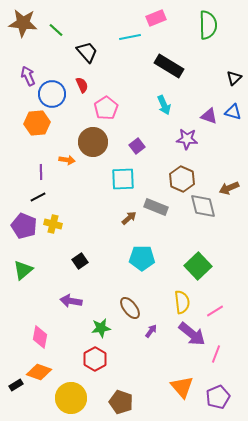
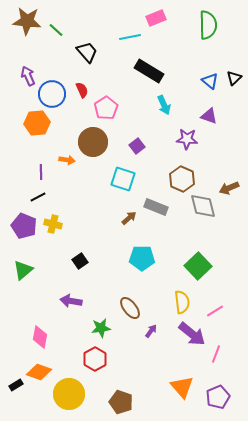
brown star at (23, 23): moved 4 px right, 2 px up
black rectangle at (169, 66): moved 20 px left, 5 px down
red semicircle at (82, 85): moved 5 px down
blue triangle at (233, 112): moved 23 px left, 31 px up; rotated 24 degrees clockwise
cyan square at (123, 179): rotated 20 degrees clockwise
yellow circle at (71, 398): moved 2 px left, 4 px up
